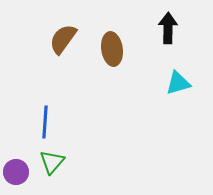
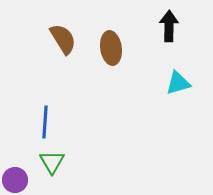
black arrow: moved 1 px right, 2 px up
brown semicircle: rotated 112 degrees clockwise
brown ellipse: moved 1 px left, 1 px up
green triangle: rotated 12 degrees counterclockwise
purple circle: moved 1 px left, 8 px down
